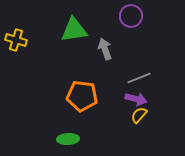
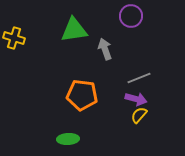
yellow cross: moved 2 px left, 2 px up
orange pentagon: moved 1 px up
